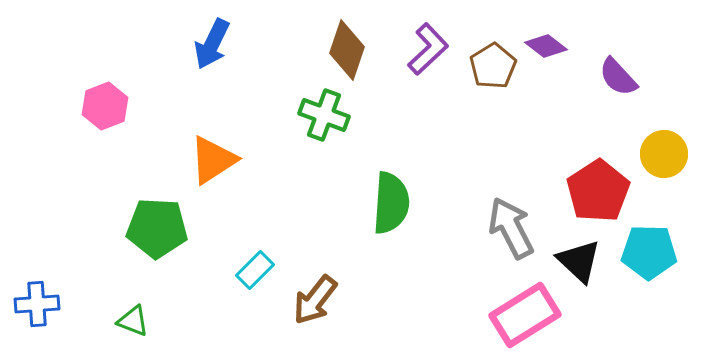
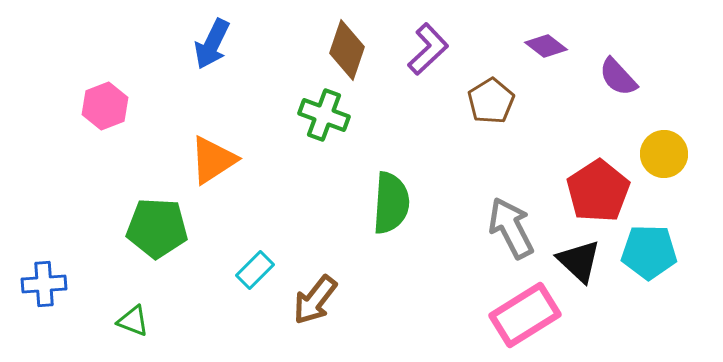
brown pentagon: moved 2 px left, 35 px down
blue cross: moved 7 px right, 20 px up
